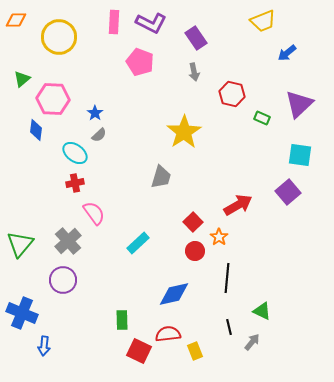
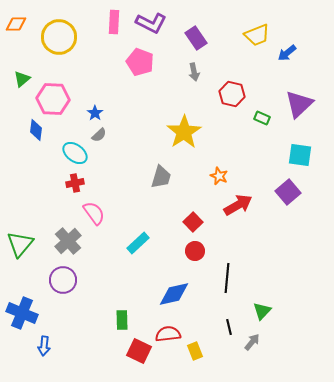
orange diamond at (16, 20): moved 4 px down
yellow trapezoid at (263, 21): moved 6 px left, 14 px down
orange star at (219, 237): moved 61 px up; rotated 12 degrees counterclockwise
green triangle at (262, 311): rotated 48 degrees clockwise
